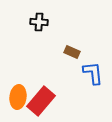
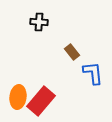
brown rectangle: rotated 28 degrees clockwise
